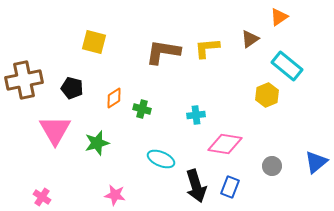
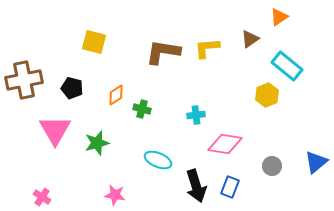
orange diamond: moved 2 px right, 3 px up
cyan ellipse: moved 3 px left, 1 px down
